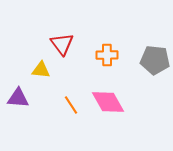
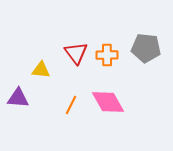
red triangle: moved 14 px right, 9 px down
gray pentagon: moved 9 px left, 12 px up
orange line: rotated 60 degrees clockwise
